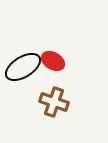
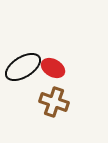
red ellipse: moved 7 px down
